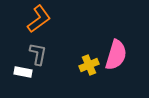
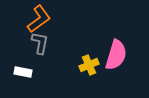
gray L-shape: moved 2 px right, 11 px up
